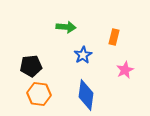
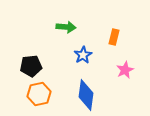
orange hexagon: rotated 20 degrees counterclockwise
